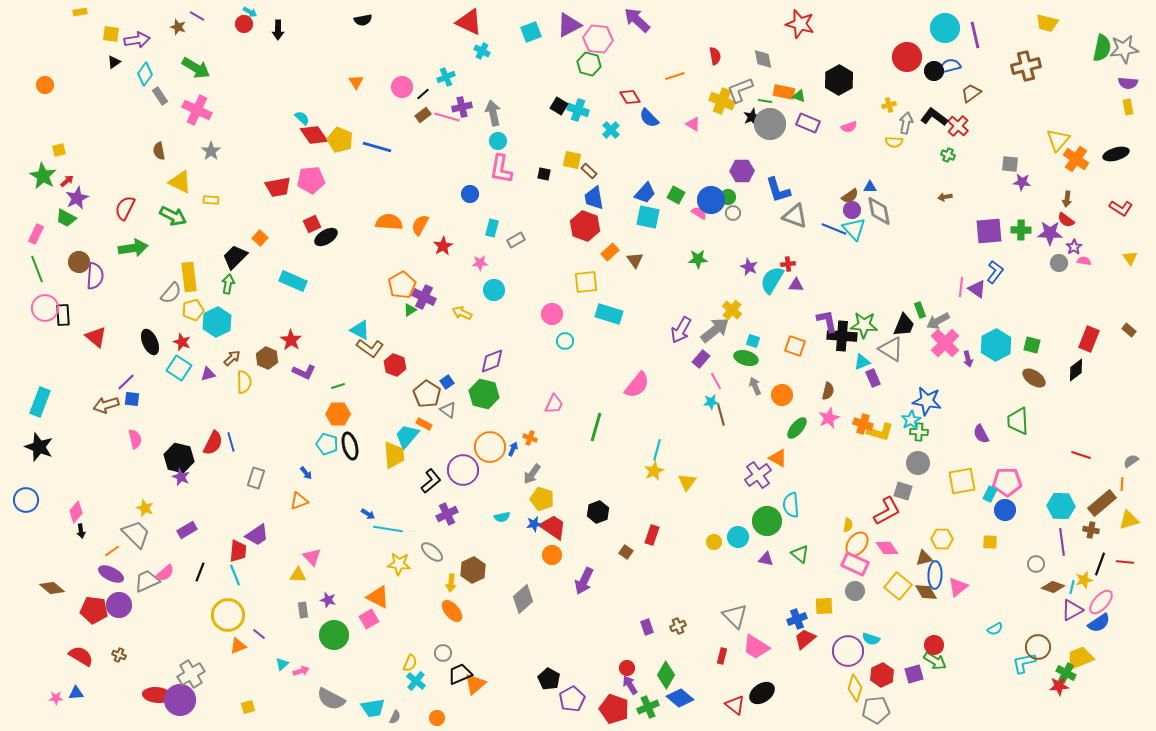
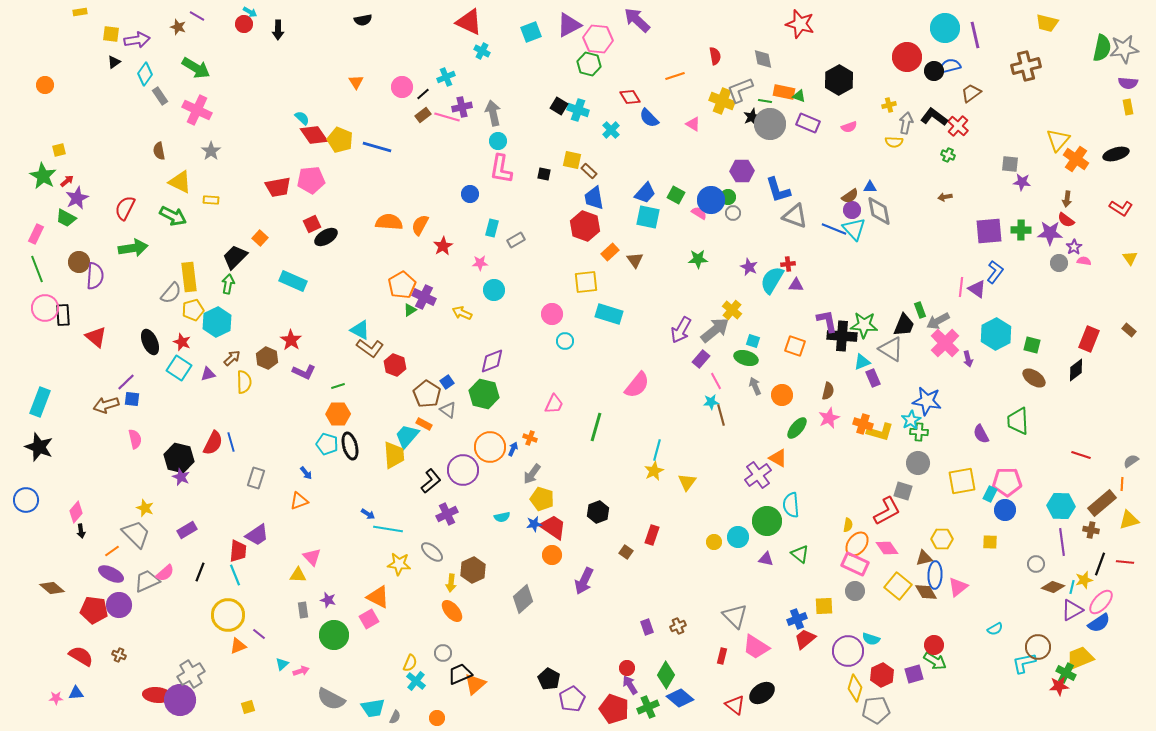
cyan hexagon at (996, 345): moved 11 px up
